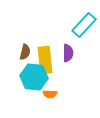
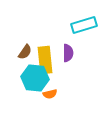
cyan rectangle: rotated 30 degrees clockwise
brown semicircle: rotated 21 degrees clockwise
cyan hexagon: moved 1 px right, 1 px down
orange semicircle: rotated 16 degrees counterclockwise
